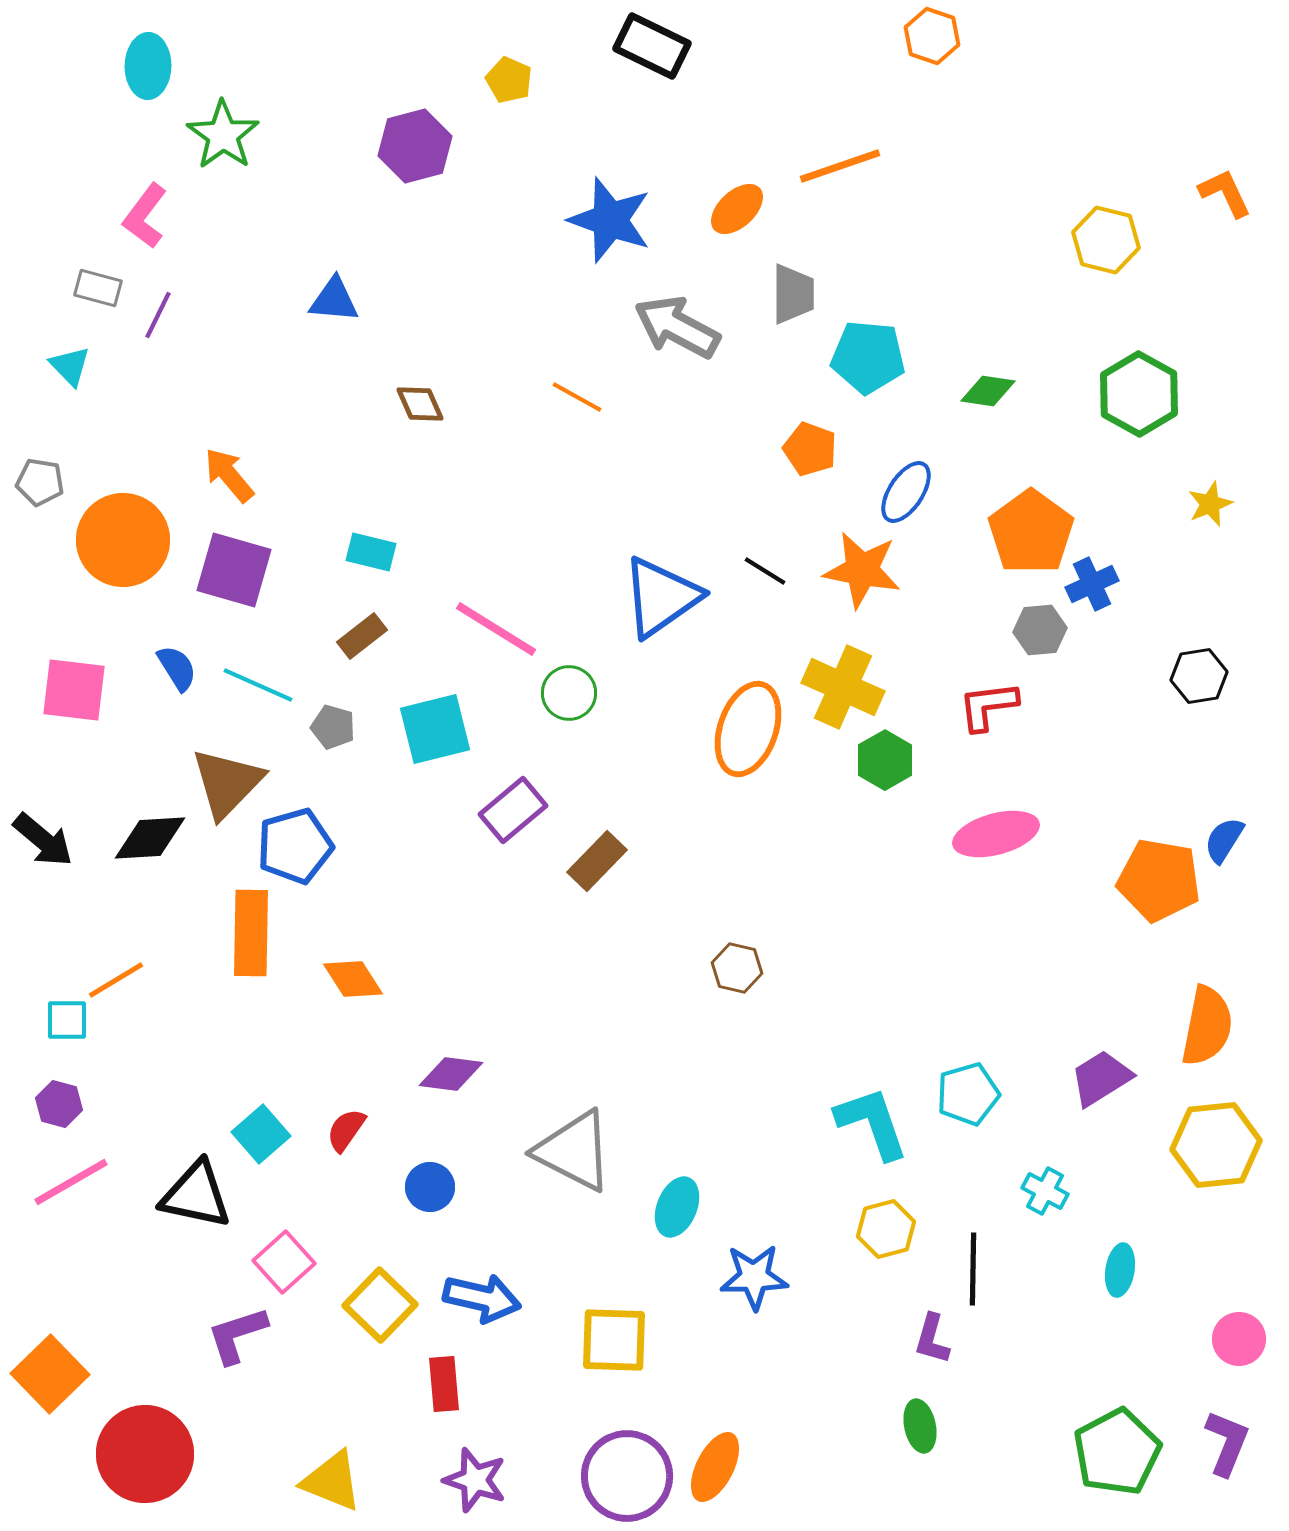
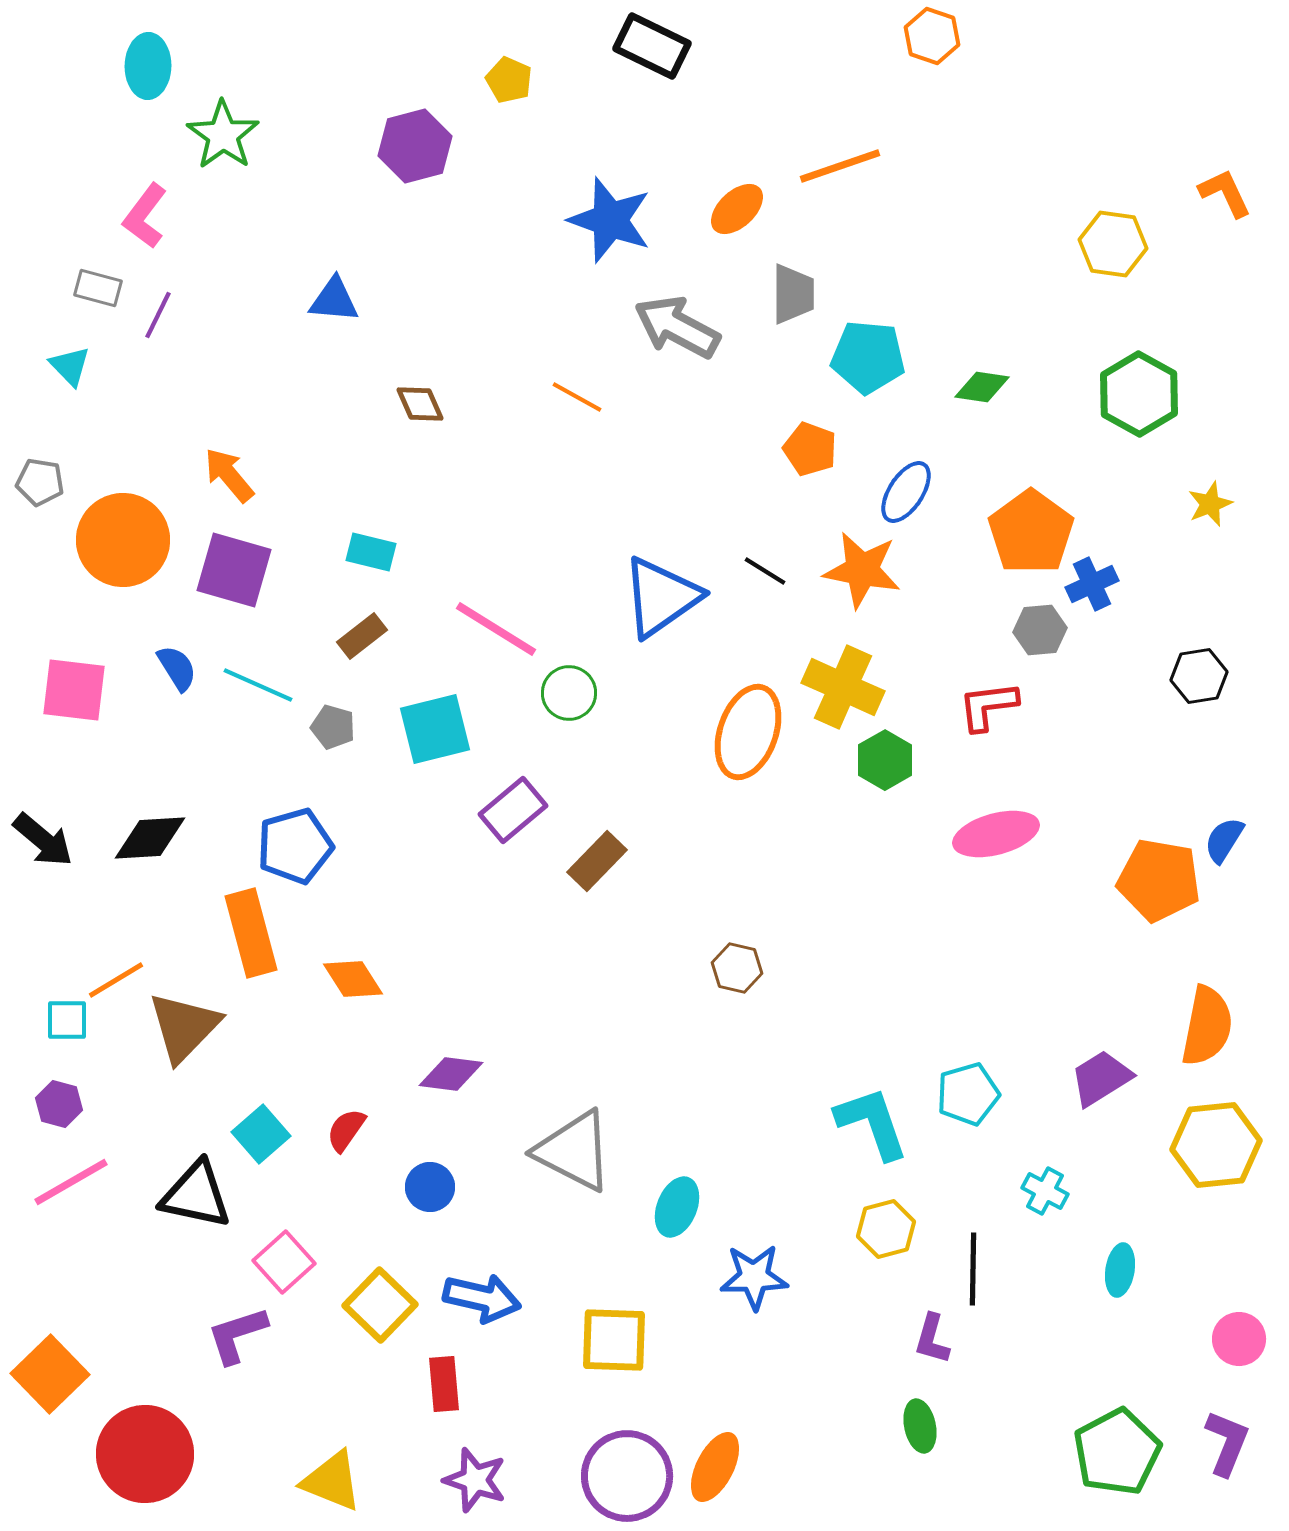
yellow hexagon at (1106, 240): moved 7 px right, 4 px down; rotated 6 degrees counterclockwise
green diamond at (988, 391): moved 6 px left, 4 px up
orange ellipse at (748, 729): moved 3 px down
brown triangle at (227, 783): moved 43 px left, 244 px down
orange rectangle at (251, 933): rotated 16 degrees counterclockwise
